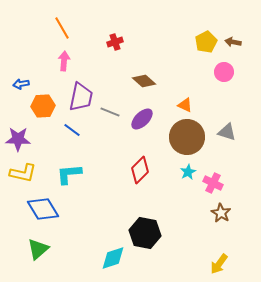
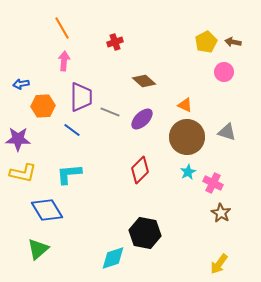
purple trapezoid: rotated 12 degrees counterclockwise
blue diamond: moved 4 px right, 1 px down
